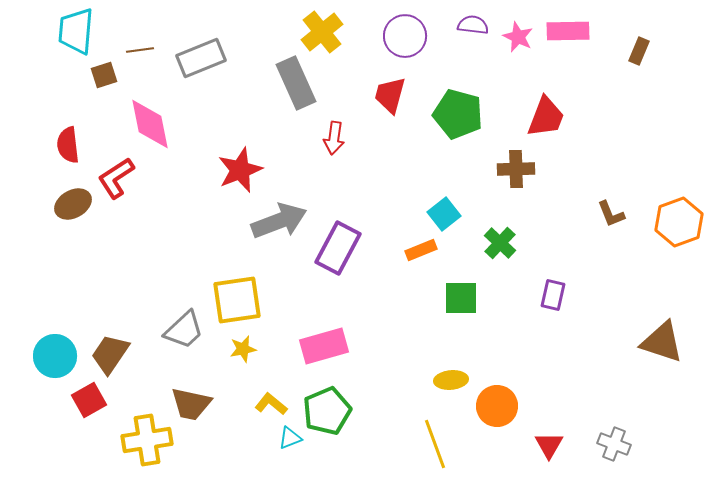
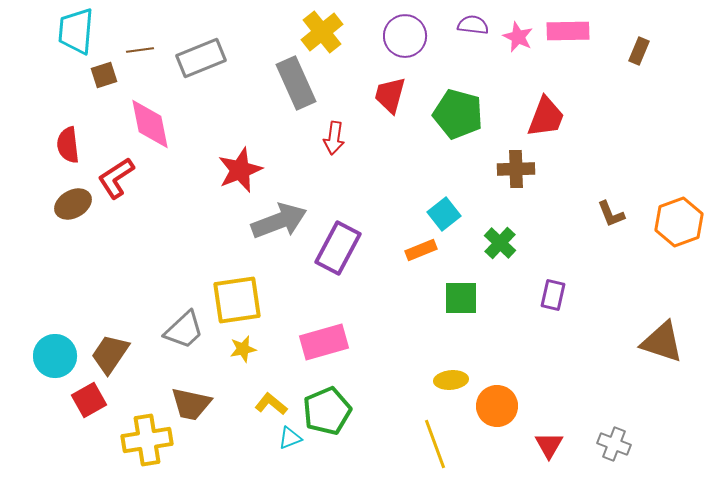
pink rectangle at (324, 346): moved 4 px up
